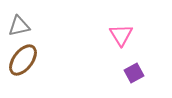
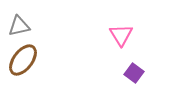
purple square: rotated 24 degrees counterclockwise
